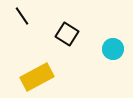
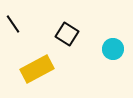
black line: moved 9 px left, 8 px down
yellow rectangle: moved 8 px up
